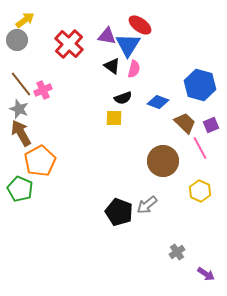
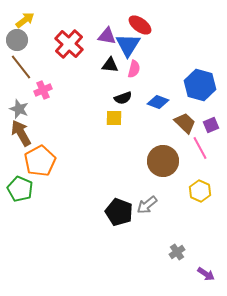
black triangle: moved 2 px left, 1 px up; rotated 30 degrees counterclockwise
brown line: moved 17 px up
